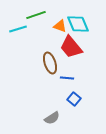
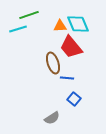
green line: moved 7 px left
orange triangle: rotated 24 degrees counterclockwise
brown ellipse: moved 3 px right
